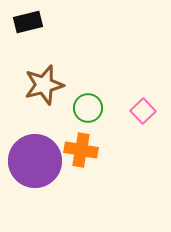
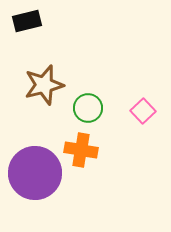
black rectangle: moved 1 px left, 1 px up
purple circle: moved 12 px down
